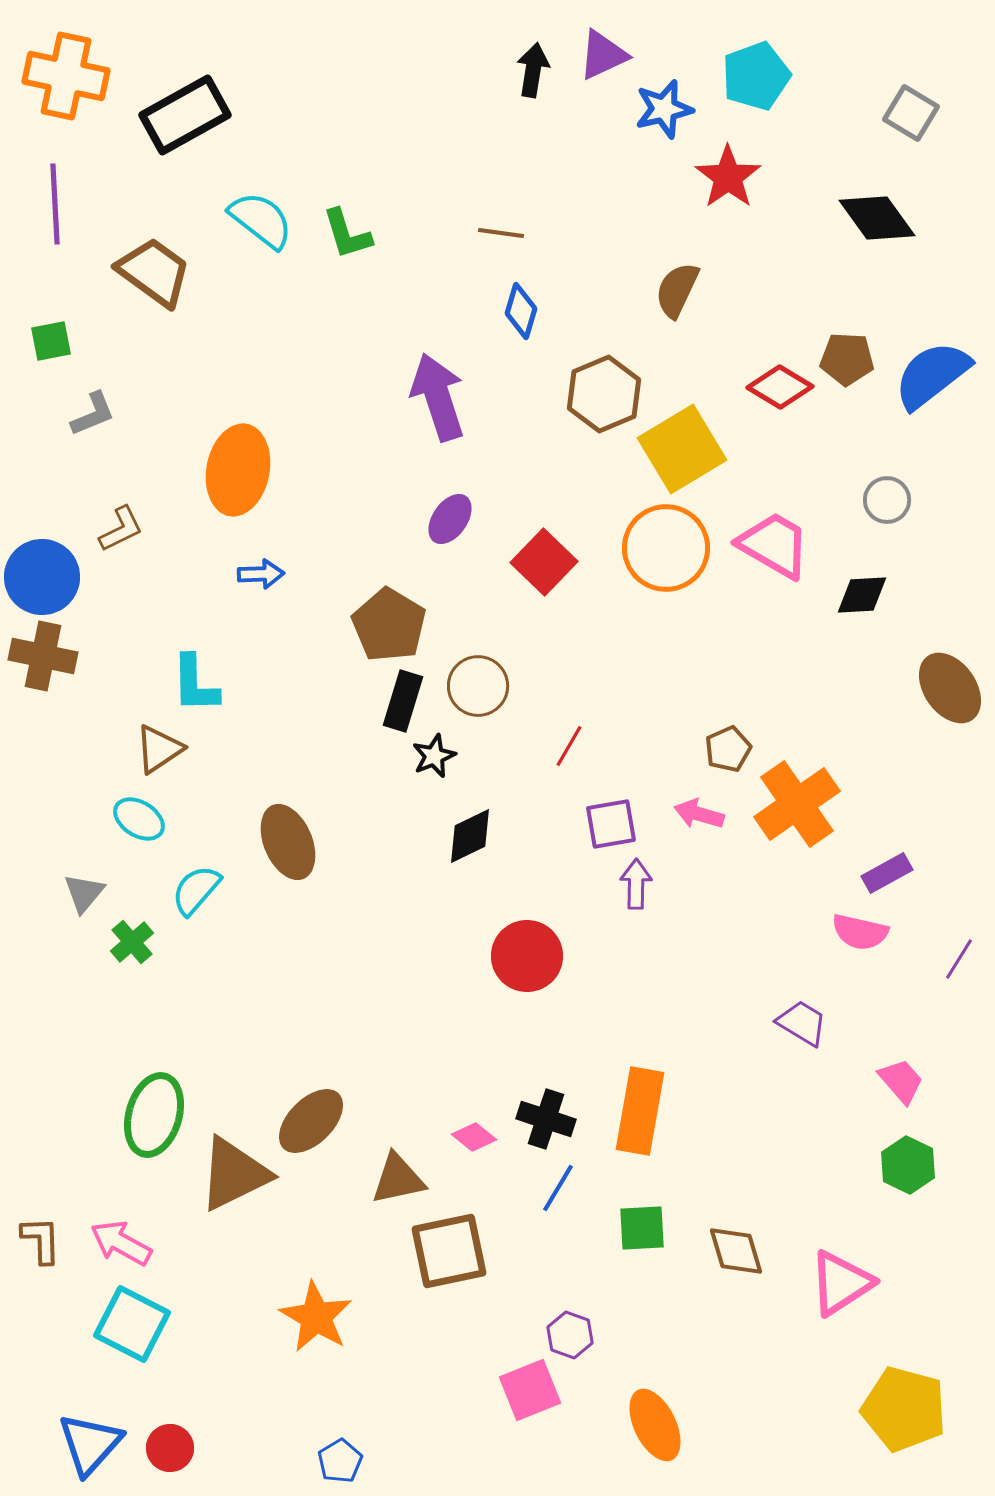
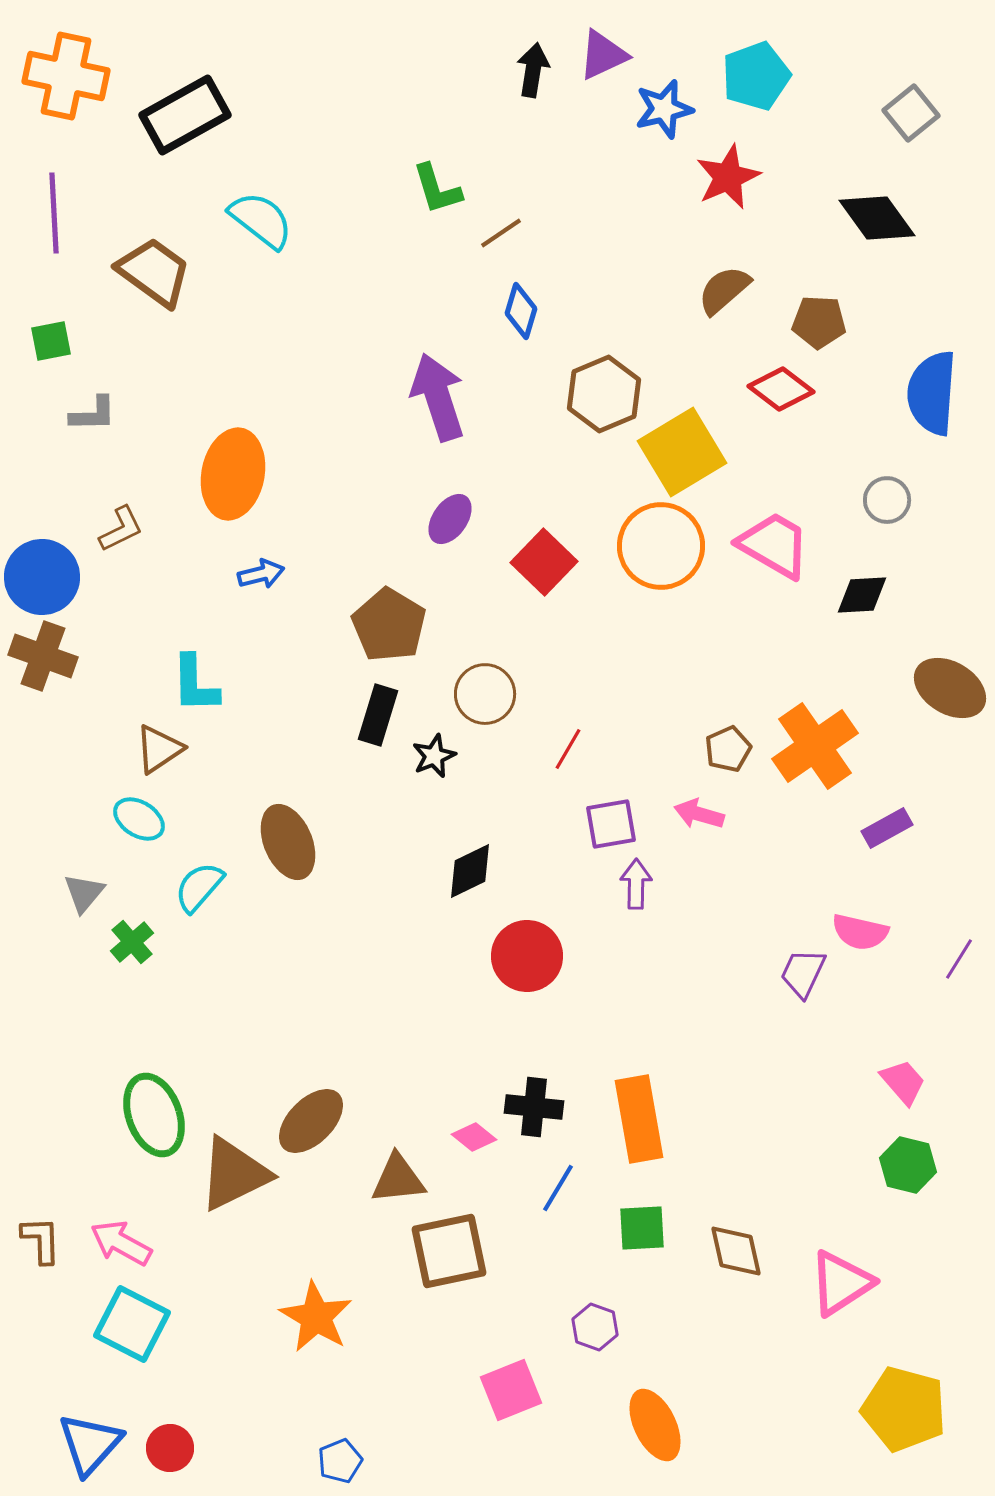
gray square at (911, 113): rotated 20 degrees clockwise
red star at (728, 177): rotated 12 degrees clockwise
purple line at (55, 204): moved 1 px left, 9 px down
brown line at (501, 233): rotated 42 degrees counterclockwise
green L-shape at (347, 234): moved 90 px right, 45 px up
brown semicircle at (677, 290): moved 47 px right; rotated 24 degrees clockwise
brown pentagon at (847, 359): moved 28 px left, 37 px up
blue semicircle at (932, 375): moved 18 px down; rotated 48 degrees counterclockwise
red diamond at (780, 387): moved 1 px right, 2 px down; rotated 6 degrees clockwise
gray L-shape at (93, 414): rotated 21 degrees clockwise
yellow square at (682, 449): moved 3 px down
orange ellipse at (238, 470): moved 5 px left, 4 px down
orange circle at (666, 548): moved 5 px left, 2 px up
blue arrow at (261, 574): rotated 12 degrees counterclockwise
brown cross at (43, 656): rotated 8 degrees clockwise
brown circle at (478, 686): moved 7 px right, 8 px down
brown ellipse at (950, 688): rotated 24 degrees counterclockwise
black rectangle at (403, 701): moved 25 px left, 14 px down
red line at (569, 746): moved 1 px left, 3 px down
orange cross at (797, 804): moved 18 px right, 58 px up
black diamond at (470, 836): moved 35 px down
purple rectangle at (887, 873): moved 45 px up
cyan semicircle at (196, 890): moved 3 px right, 3 px up
purple trapezoid at (802, 1023): moved 1 px right, 50 px up; rotated 96 degrees counterclockwise
pink trapezoid at (901, 1081): moved 2 px right, 1 px down
orange rectangle at (640, 1111): moved 1 px left, 8 px down; rotated 20 degrees counterclockwise
green ellipse at (154, 1115): rotated 36 degrees counterclockwise
black cross at (546, 1119): moved 12 px left, 12 px up; rotated 12 degrees counterclockwise
green hexagon at (908, 1165): rotated 12 degrees counterclockwise
brown triangle at (398, 1179): rotated 6 degrees clockwise
brown diamond at (736, 1251): rotated 4 degrees clockwise
purple hexagon at (570, 1335): moved 25 px right, 8 px up
pink square at (530, 1390): moved 19 px left
blue pentagon at (340, 1461): rotated 9 degrees clockwise
